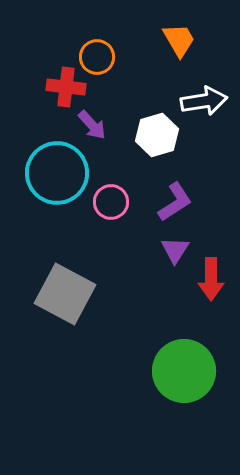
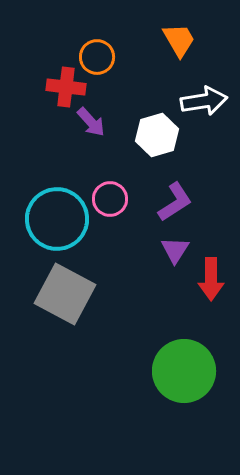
purple arrow: moved 1 px left, 3 px up
cyan circle: moved 46 px down
pink circle: moved 1 px left, 3 px up
